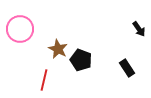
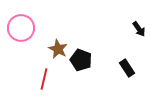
pink circle: moved 1 px right, 1 px up
red line: moved 1 px up
